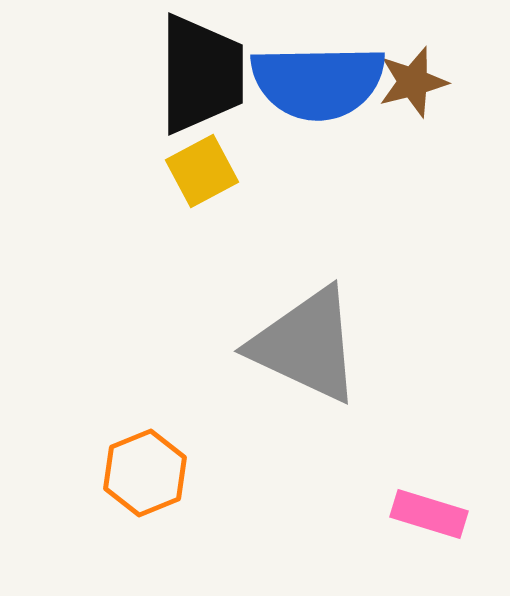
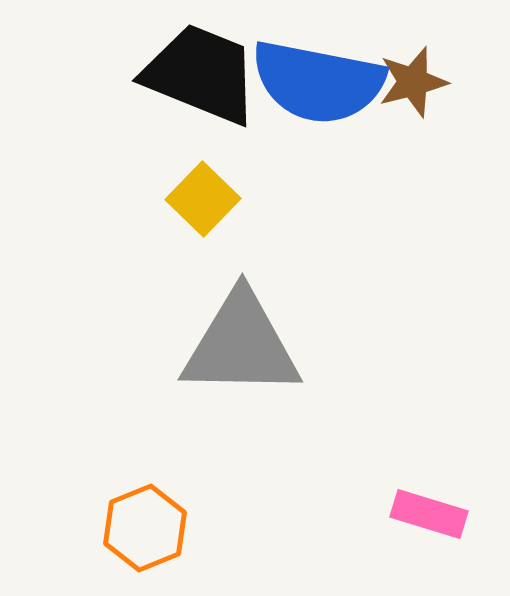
black trapezoid: rotated 68 degrees counterclockwise
blue semicircle: rotated 12 degrees clockwise
yellow square: moved 1 px right, 28 px down; rotated 18 degrees counterclockwise
gray triangle: moved 65 px left; rotated 24 degrees counterclockwise
orange hexagon: moved 55 px down
